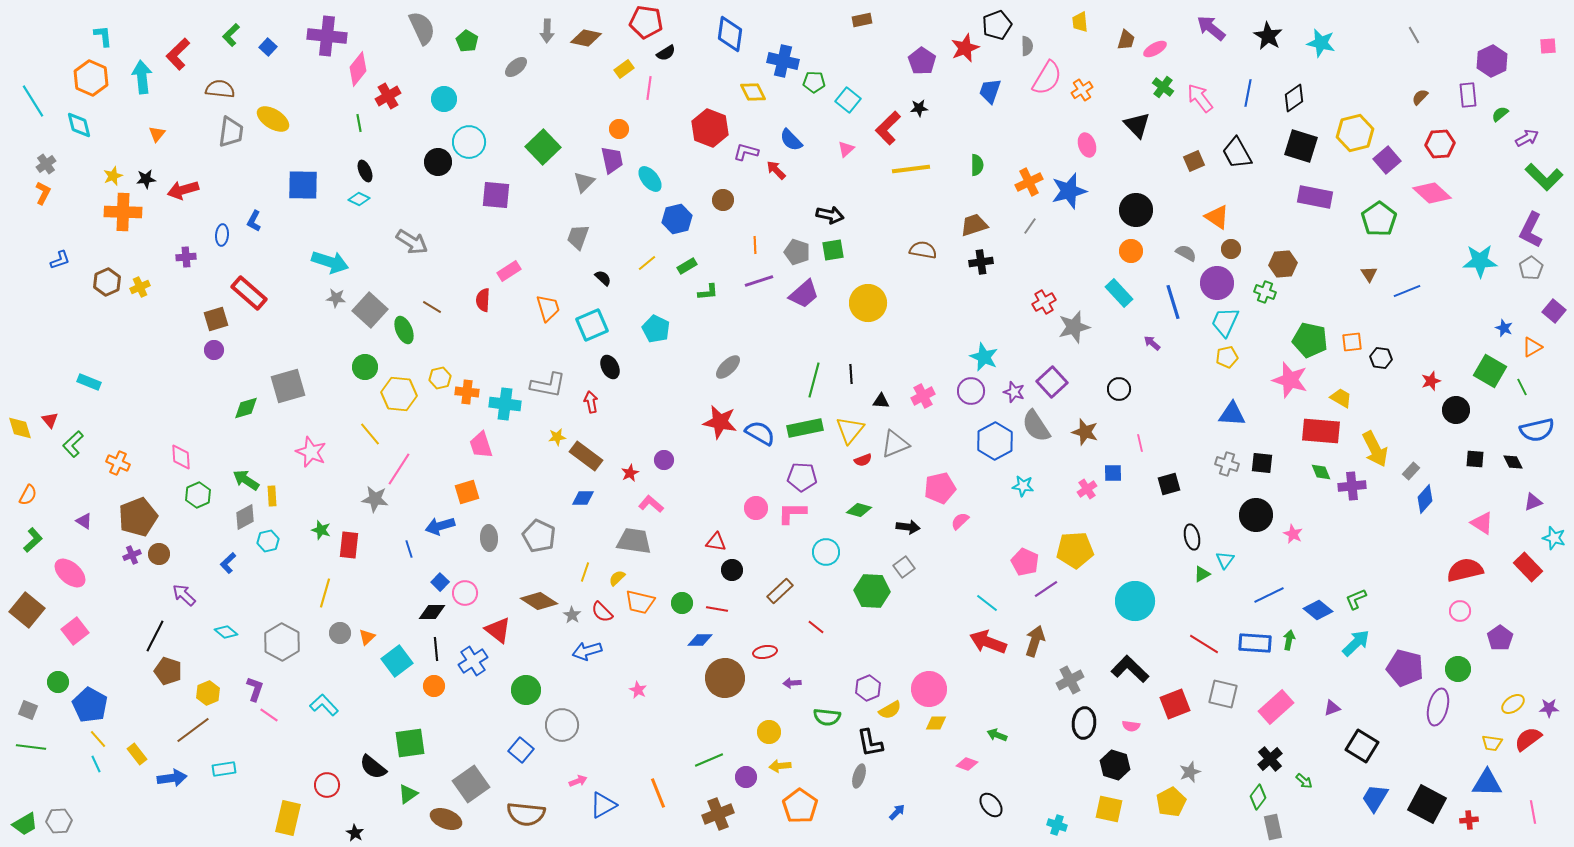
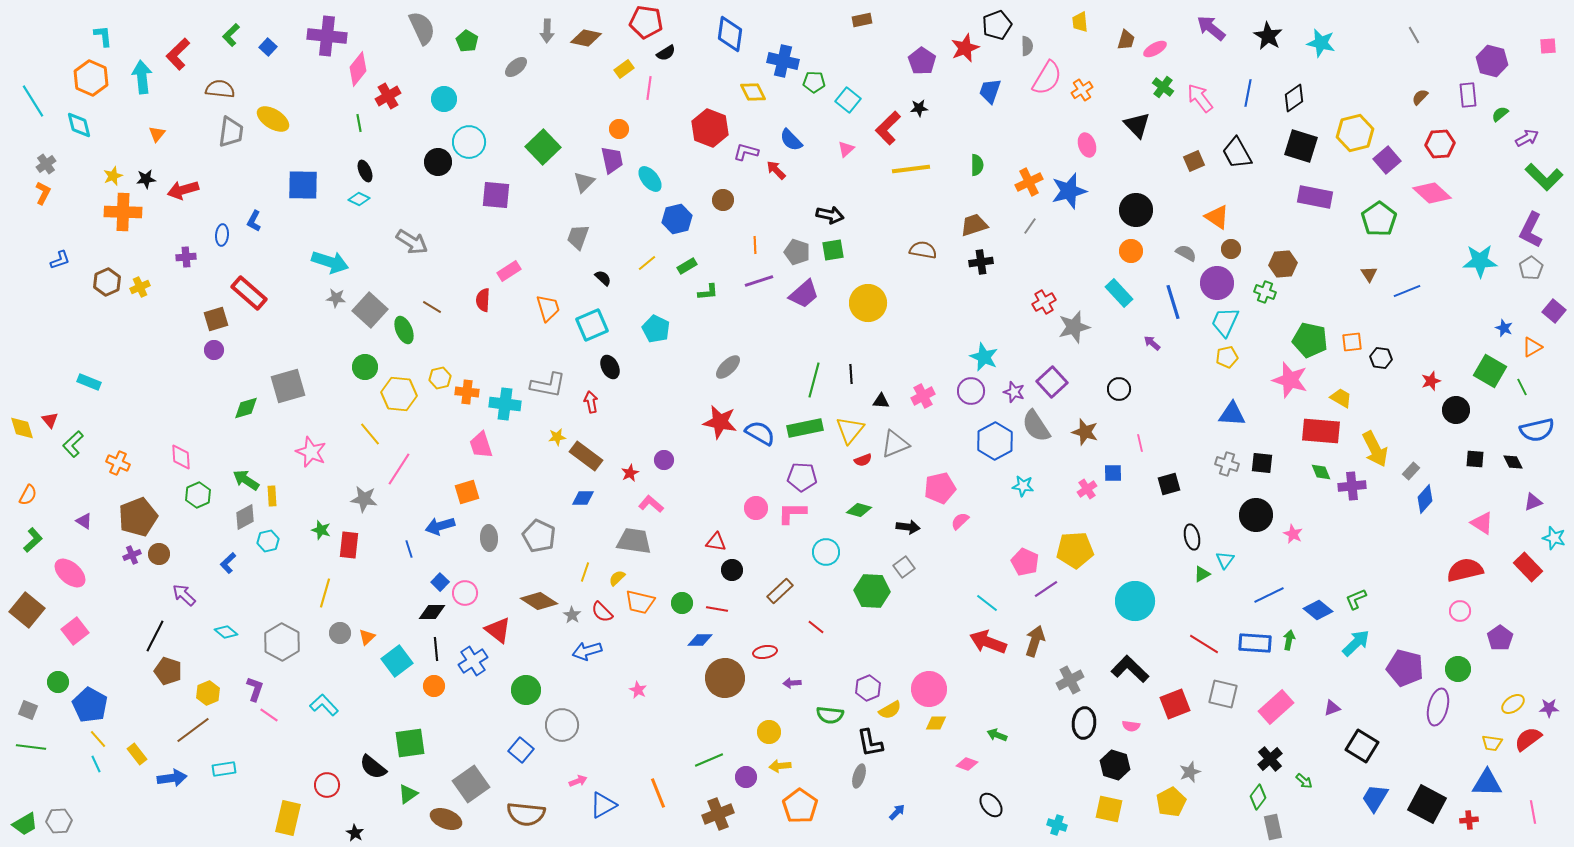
purple hexagon at (1492, 61): rotated 20 degrees counterclockwise
yellow diamond at (20, 428): moved 2 px right
gray star at (375, 499): moved 11 px left
green semicircle at (827, 717): moved 3 px right, 2 px up
